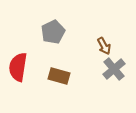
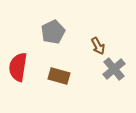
brown arrow: moved 6 px left
